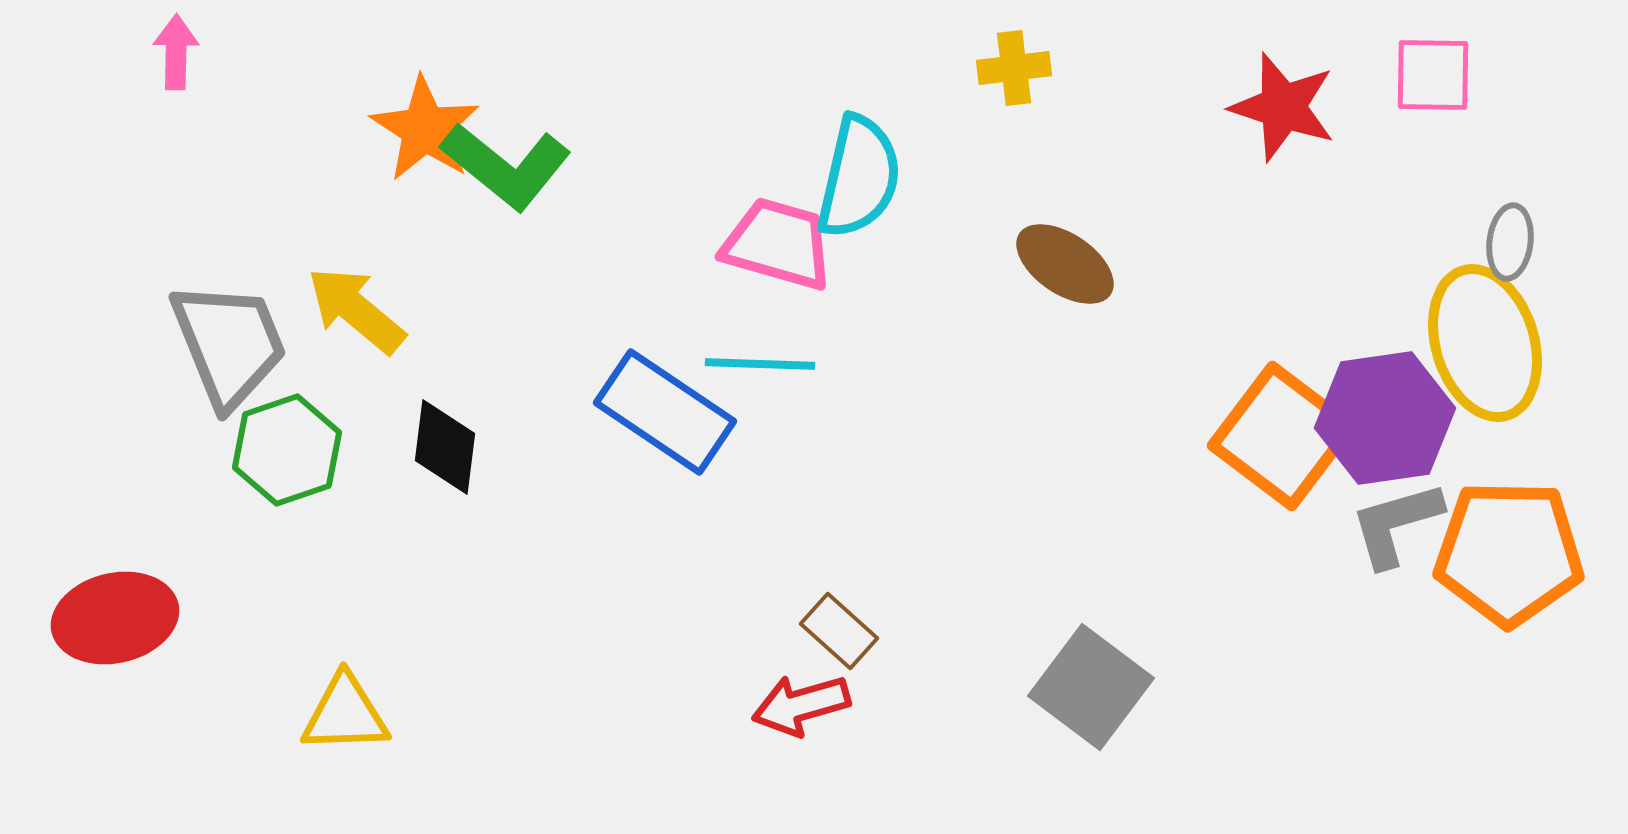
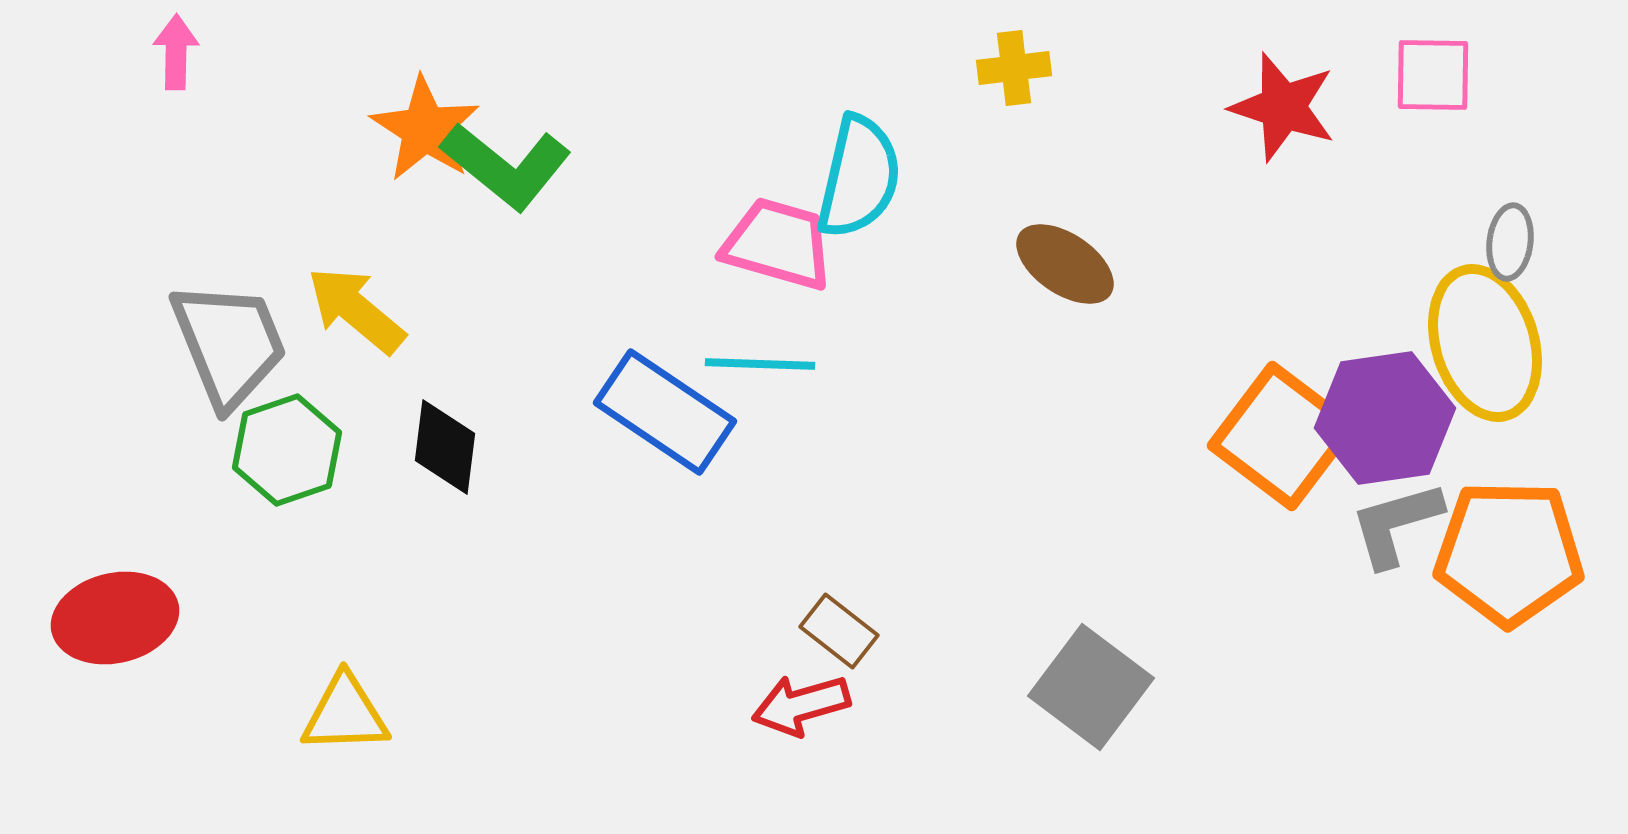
brown rectangle: rotated 4 degrees counterclockwise
